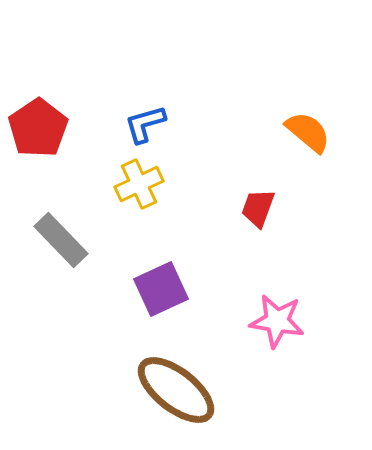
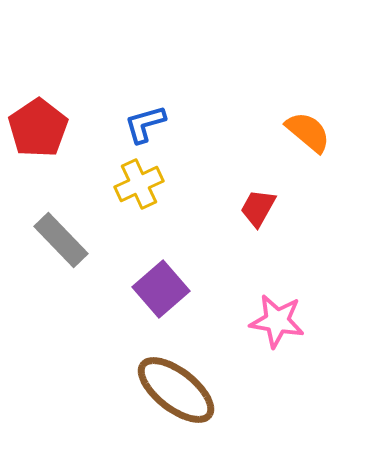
red trapezoid: rotated 9 degrees clockwise
purple square: rotated 16 degrees counterclockwise
